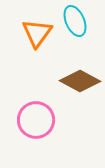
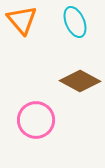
cyan ellipse: moved 1 px down
orange triangle: moved 15 px left, 13 px up; rotated 16 degrees counterclockwise
